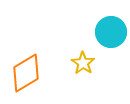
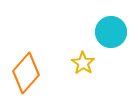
orange diamond: rotated 18 degrees counterclockwise
